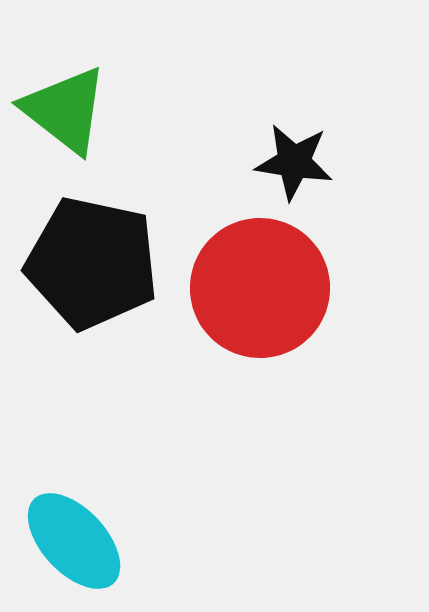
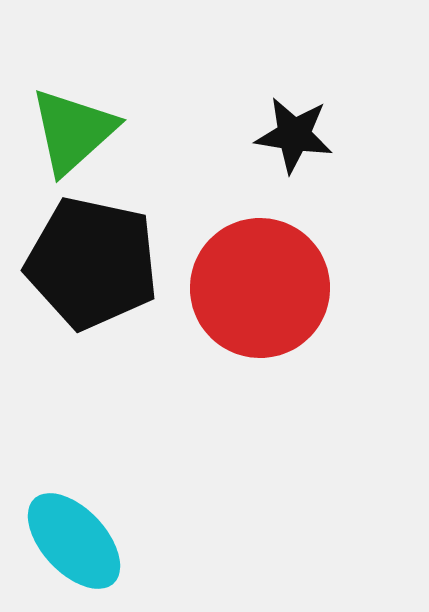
green triangle: moved 8 px right, 21 px down; rotated 40 degrees clockwise
black star: moved 27 px up
